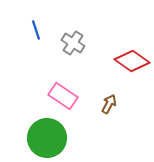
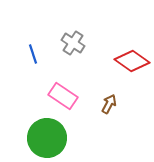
blue line: moved 3 px left, 24 px down
